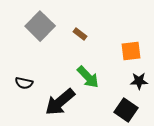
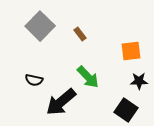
brown rectangle: rotated 16 degrees clockwise
black semicircle: moved 10 px right, 3 px up
black arrow: moved 1 px right
